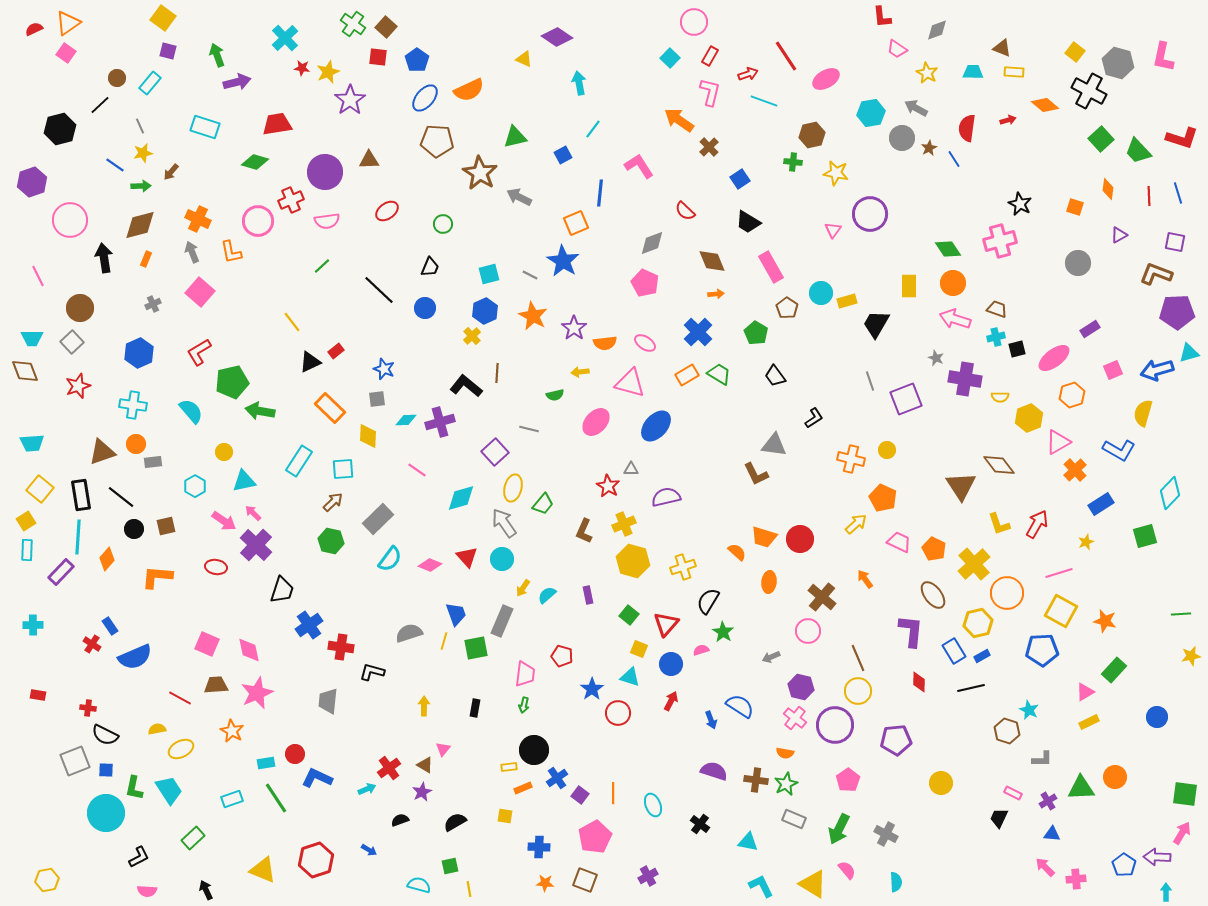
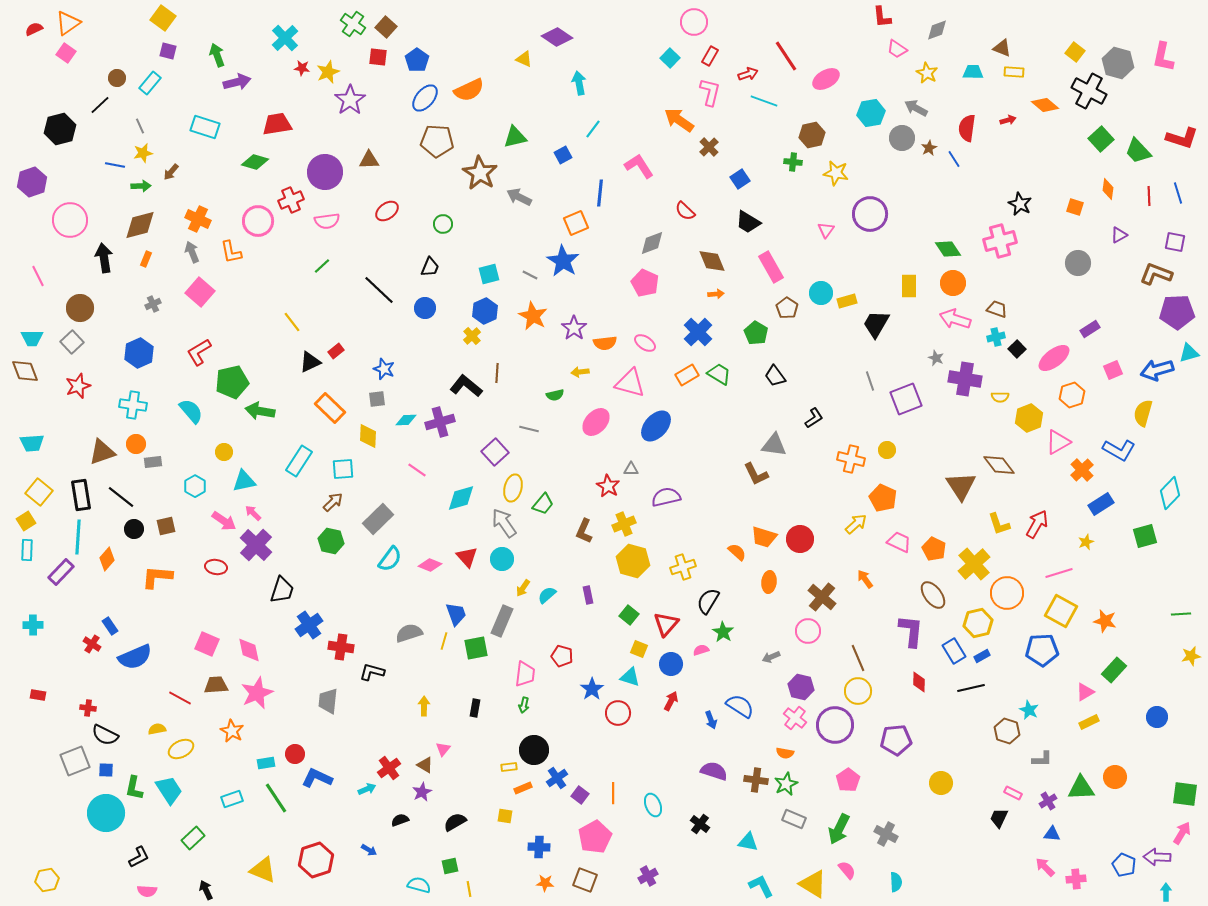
blue line at (115, 165): rotated 24 degrees counterclockwise
pink triangle at (833, 230): moved 7 px left
black square at (1017, 349): rotated 30 degrees counterclockwise
orange cross at (1075, 470): moved 7 px right
yellow square at (40, 489): moved 1 px left, 3 px down
blue pentagon at (1124, 865): rotated 10 degrees counterclockwise
